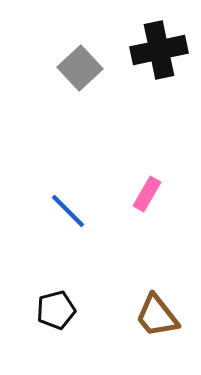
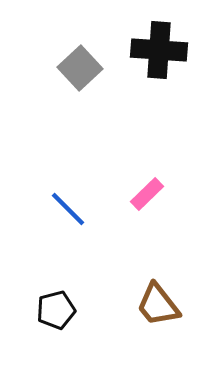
black cross: rotated 16 degrees clockwise
pink rectangle: rotated 16 degrees clockwise
blue line: moved 2 px up
brown trapezoid: moved 1 px right, 11 px up
